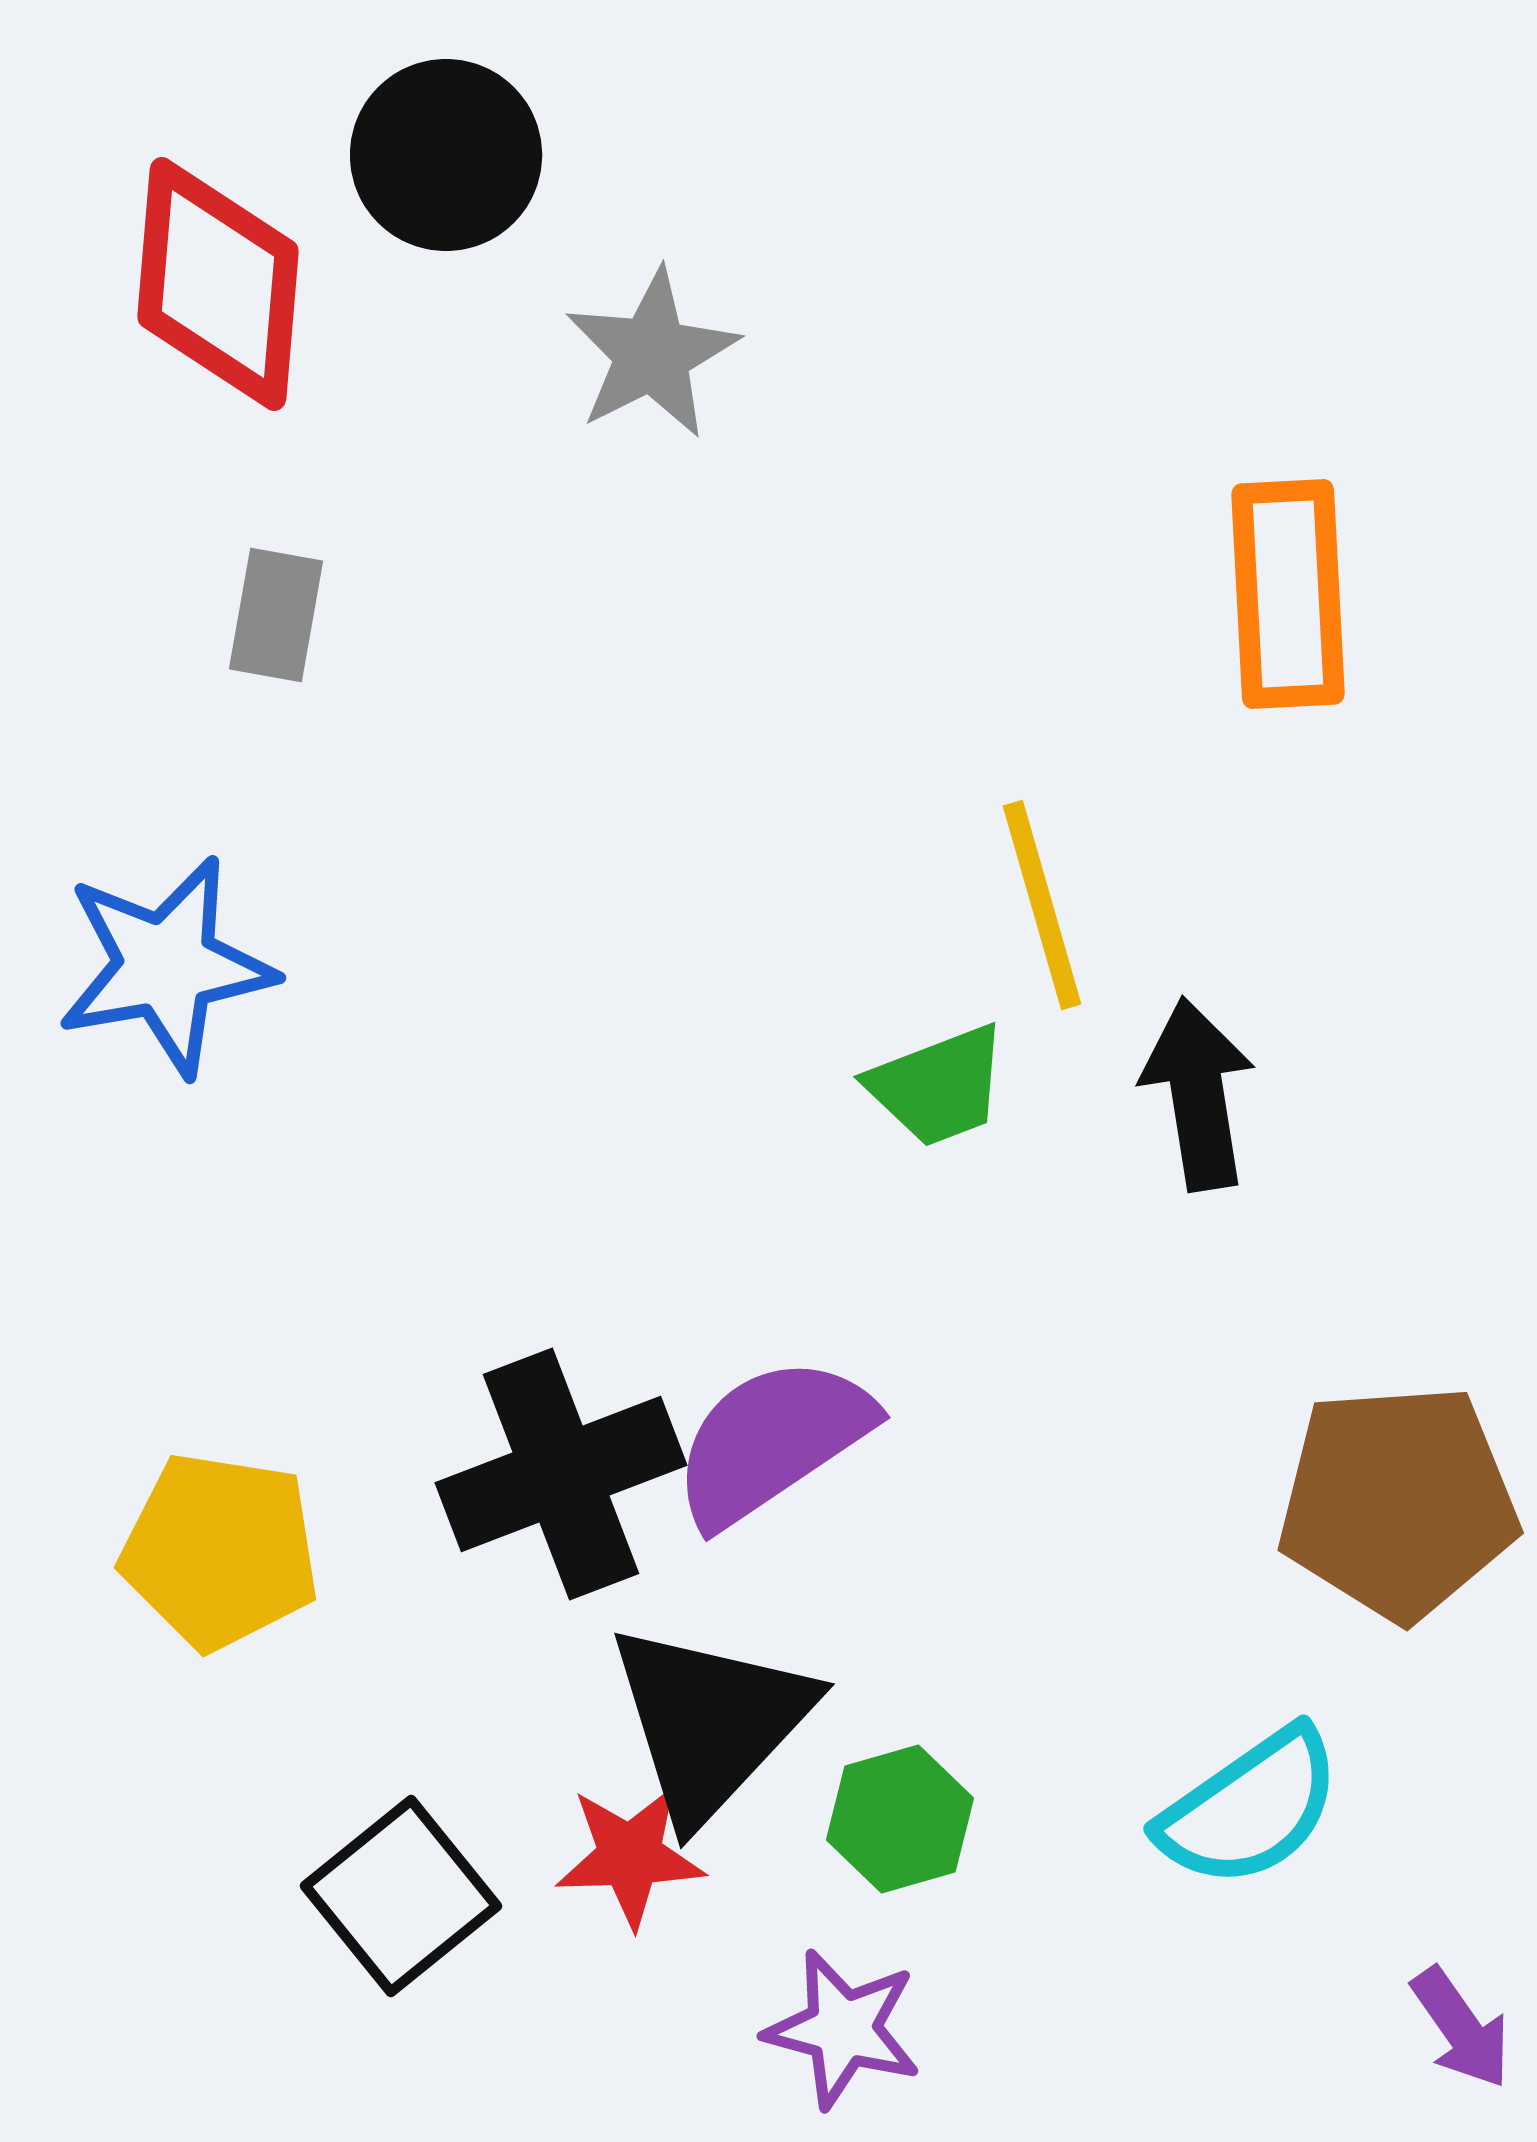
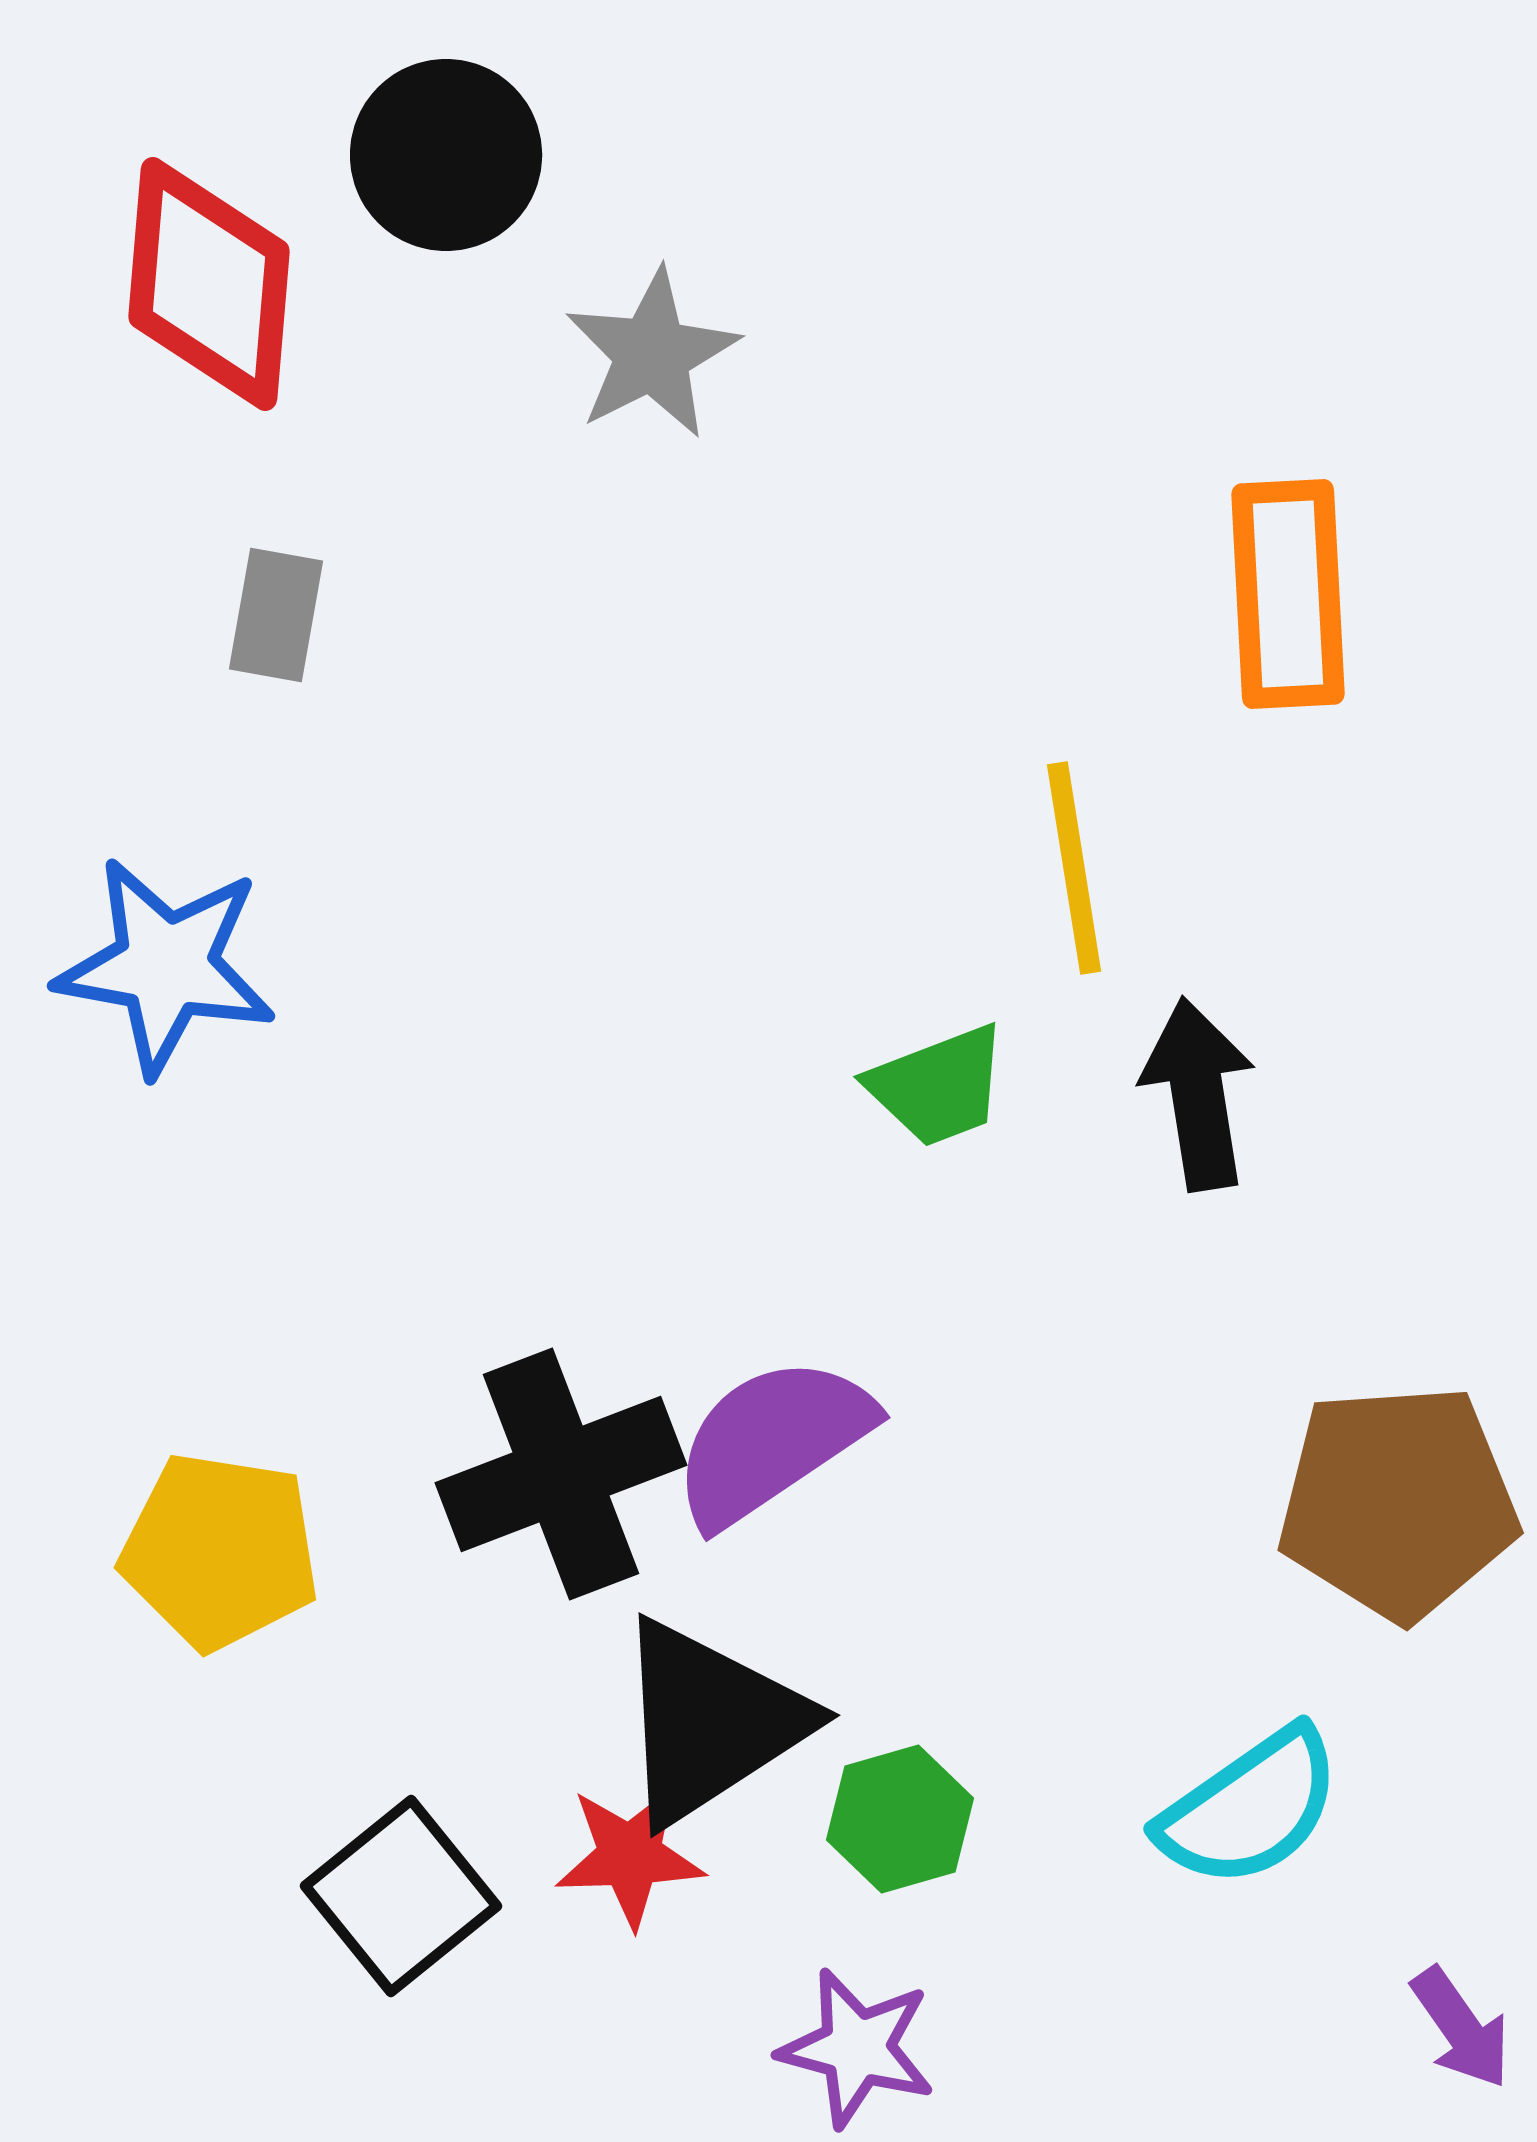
red diamond: moved 9 px left
yellow line: moved 32 px right, 37 px up; rotated 7 degrees clockwise
blue star: rotated 20 degrees clockwise
black triangle: rotated 14 degrees clockwise
purple star: moved 14 px right, 19 px down
